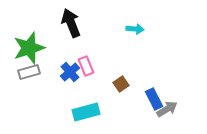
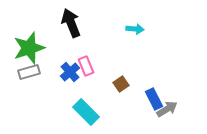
cyan rectangle: rotated 60 degrees clockwise
